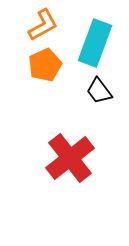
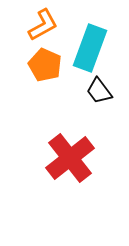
cyan rectangle: moved 5 px left, 5 px down
orange pentagon: rotated 24 degrees counterclockwise
